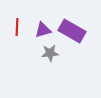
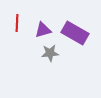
red line: moved 4 px up
purple rectangle: moved 3 px right, 2 px down
